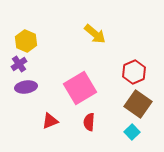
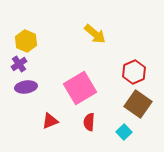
cyan square: moved 8 px left
